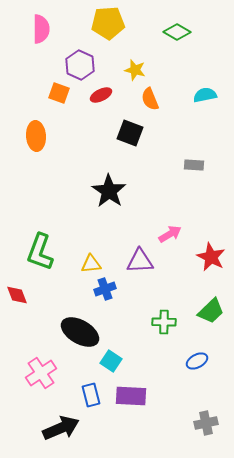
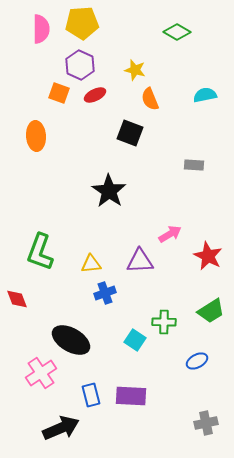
yellow pentagon: moved 26 px left
red ellipse: moved 6 px left
red star: moved 3 px left, 1 px up
blue cross: moved 4 px down
red diamond: moved 4 px down
green trapezoid: rotated 12 degrees clockwise
black ellipse: moved 9 px left, 8 px down
cyan square: moved 24 px right, 21 px up
